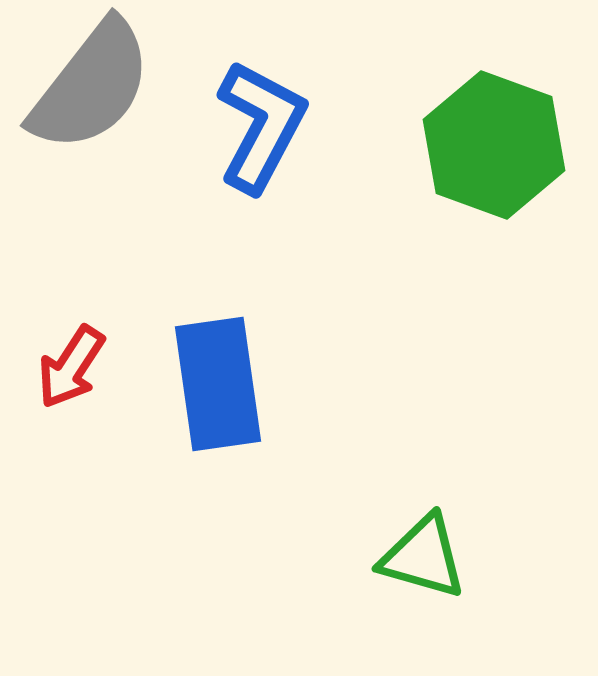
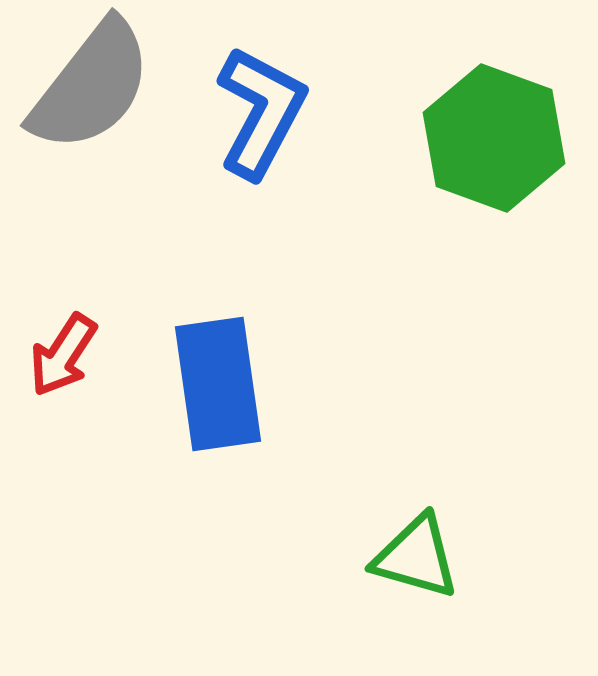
blue L-shape: moved 14 px up
green hexagon: moved 7 px up
red arrow: moved 8 px left, 12 px up
green triangle: moved 7 px left
